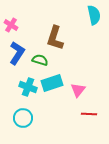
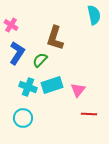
green semicircle: rotated 63 degrees counterclockwise
cyan rectangle: moved 2 px down
